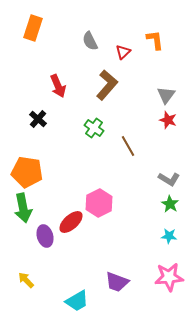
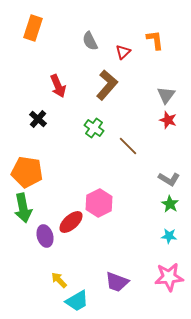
brown line: rotated 15 degrees counterclockwise
yellow arrow: moved 33 px right
